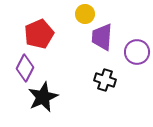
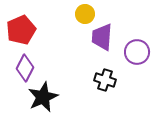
red pentagon: moved 18 px left, 4 px up
